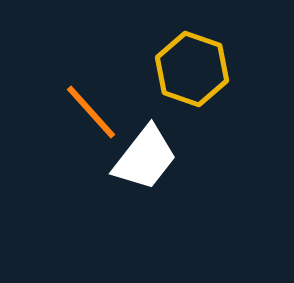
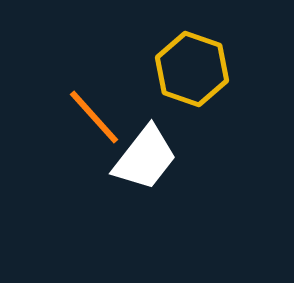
orange line: moved 3 px right, 5 px down
